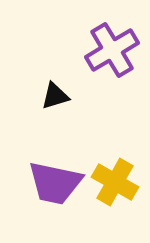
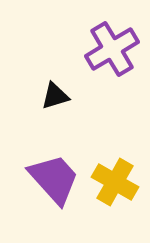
purple cross: moved 1 px up
purple trapezoid: moved 1 px left, 4 px up; rotated 144 degrees counterclockwise
